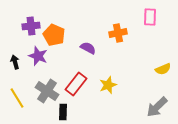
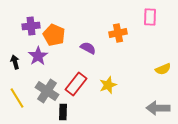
purple star: rotated 18 degrees clockwise
gray arrow: moved 1 px right, 1 px down; rotated 45 degrees clockwise
